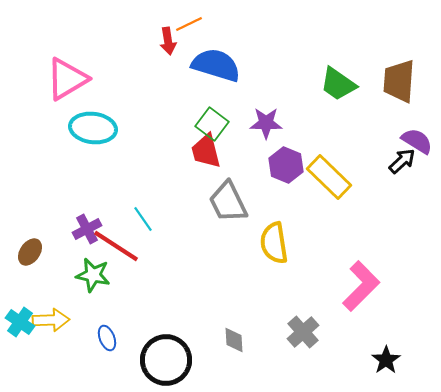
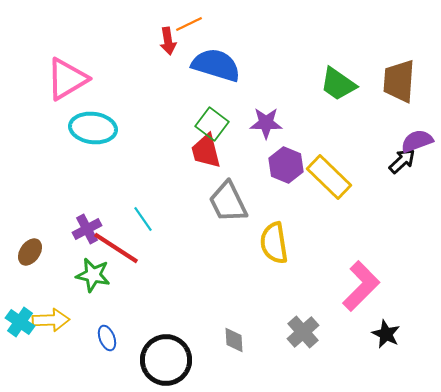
purple semicircle: rotated 52 degrees counterclockwise
red line: moved 2 px down
black star: moved 26 px up; rotated 12 degrees counterclockwise
